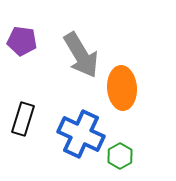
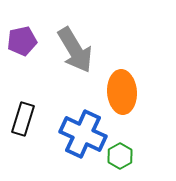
purple pentagon: rotated 20 degrees counterclockwise
gray arrow: moved 6 px left, 5 px up
orange ellipse: moved 4 px down
blue cross: moved 2 px right
